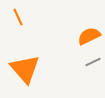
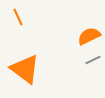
gray line: moved 2 px up
orange triangle: rotated 12 degrees counterclockwise
